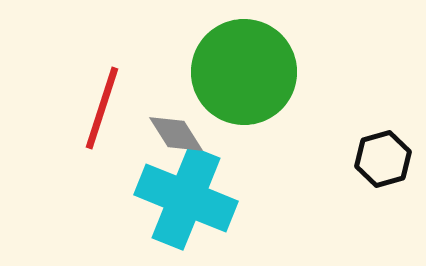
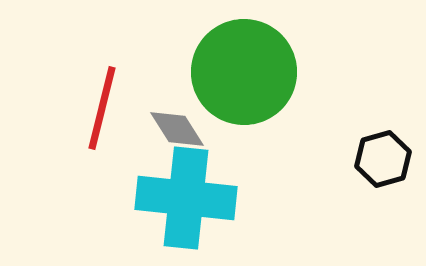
red line: rotated 4 degrees counterclockwise
gray diamond: moved 1 px right, 5 px up
cyan cross: rotated 16 degrees counterclockwise
